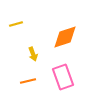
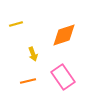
orange diamond: moved 1 px left, 2 px up
pink rectangle: rotated 15 degrees counterclockwise
